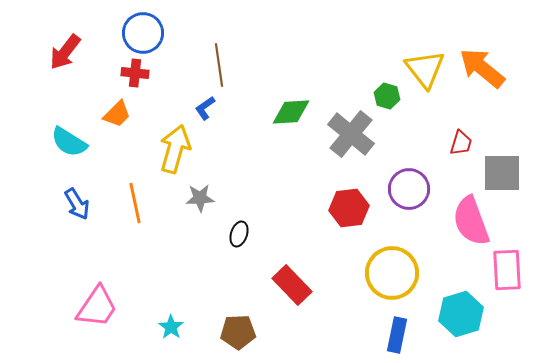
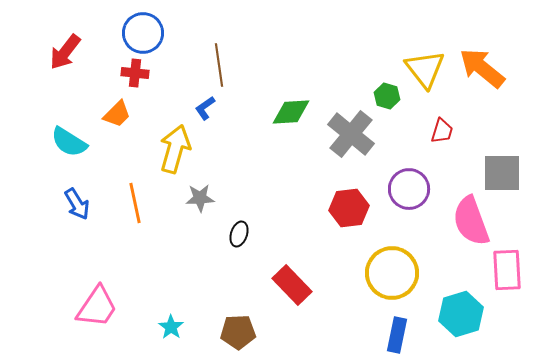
red trapezoid: moved 19 px left, 12 px up
